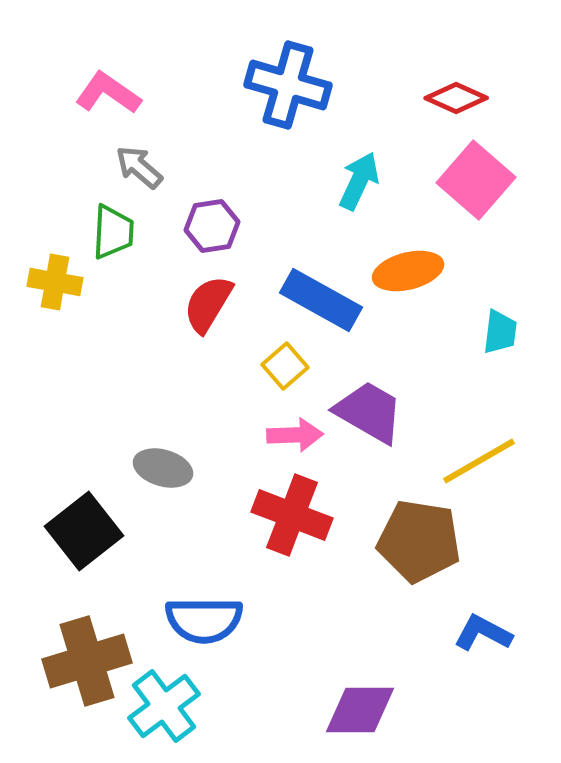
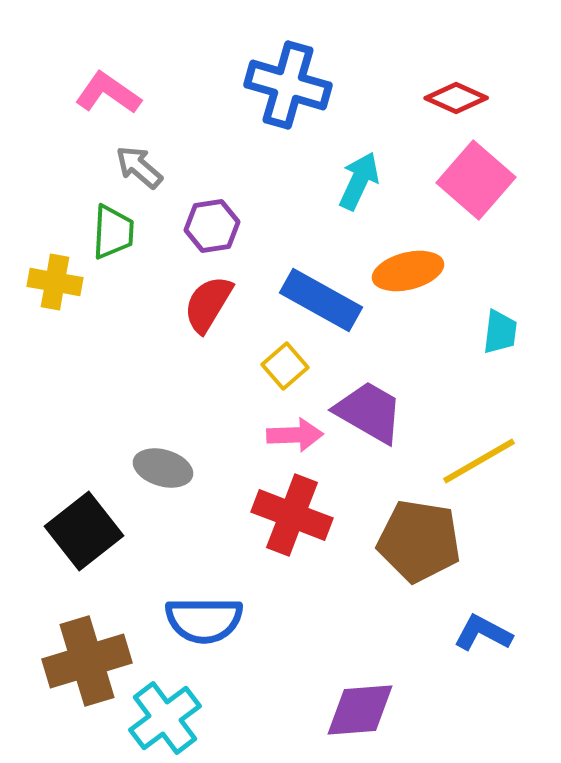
cyan cross: moved 1 px right, 12 px down
purple diamond: rotated 4 degrees counterclockwise
